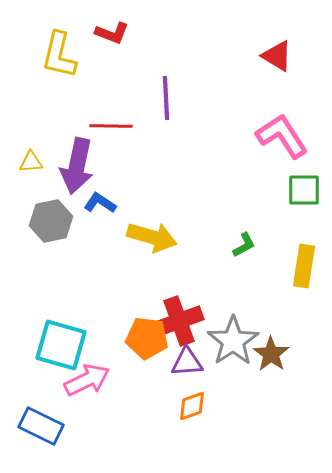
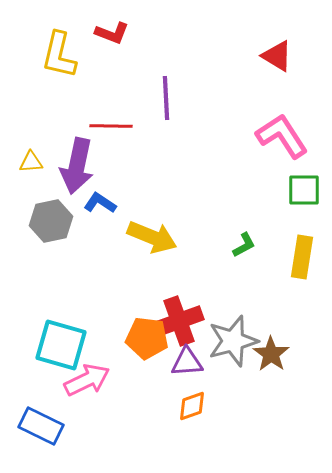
yellow arrow: rotated 6 degrees clockwise
yellow rectangle: moved 2 px left, 9 px up
gray star: rotated 18 degrees clockwise
